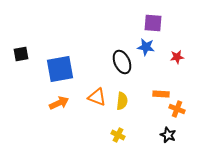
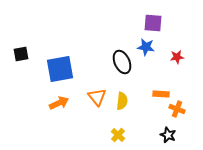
orange triangle: rotated 30 degrees clockwise
yellow cross: rotated 16 degrees clockwise
